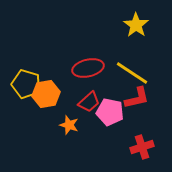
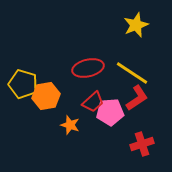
yellow star: rotated 15 degrees clockwise
yellow pentagon: moved 3 px left
orange hexagon: moved 2 px down
red L-shape: rotated 20 degrees counterclockwise
red trapezoid: moved 4 px right
pink pentagon: rotated 16 degrees counterclockwise
orange star: moved 1 px right
red cross: moved 3 px up
